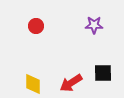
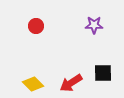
yellow diamond: rotated 45 degrees counterclockwise
